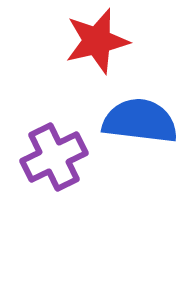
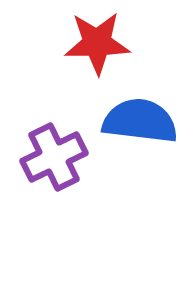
red star: moved 2 px down; rotated 12 degrees clockwise
